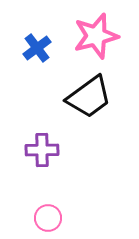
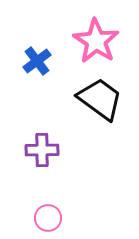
pink star: moved 5 px down; rotated 24 degrees counterclockwise
blue cross: moved 13 px down
black trapezoid: moved 11 px right, 2 px down; rotated 108 degrees counterclockwise
